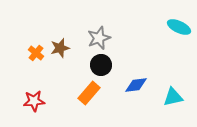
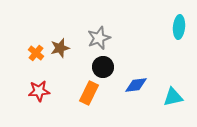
cyan ellipse: rotated 70 degrees clockwise
black circle: moved 2 px right, 2 px down
orange rectangle: rotated 15 degrees counterclockwise
red star: moved 5 px right, 10 px up
